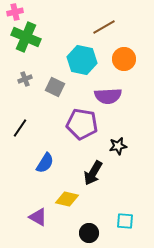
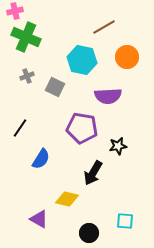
pink cross: moved 1 px up
orange circle: moved 3 px right, 2 px up
gray cross: moved 2 px right, 3 px up
purple pentagon: moved 4 px down
blue semicircle: moved 4 px left, 4 px up
purple triangle: moved 1 px right, 2 px down
